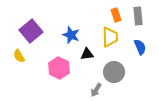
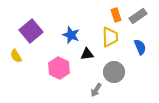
gray rectangle: rotated 60 degrees clockwise
yellow semicircle: moved 3 px left
